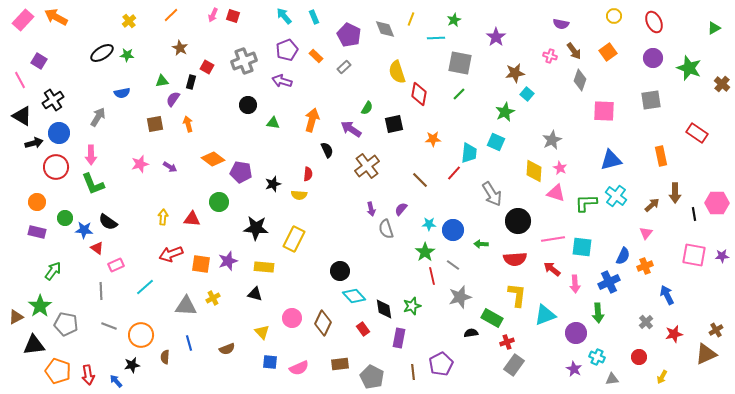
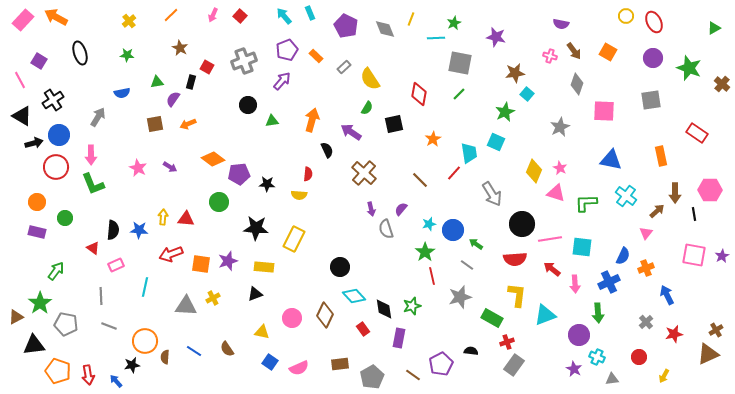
red square at (233, 16): moved 7 px right; rotated 24 degrees clockwise
yellow circle at (614, 16): moved 12 px right
cyan rectangle at (314, 17): moved 4 px left, 4 px up
green star at (454, 20): moved 3 px down
purple pentagon at (349, 35): moved 3 px left, 9 px up
purple star at (496, 37): rotated 24 degrees counterclockwise
orange square at (608, 52): rotated 24 degrees counterclockwise
black ellipse at (102, 53): moved 22 px left; rotated 75 degrees counterclockwise
yellow semicircle at (397, 72): moved 27 px left, 7 px down; rotated 15 degrees counterclockwise
gray diamond at (580, 80): moved 3 px left, 4 px down
green triangle at (162, 81): moved 5 px left, 1 px down
purple arrow at (282, 81): rotated 114 degrees clockwise
green triangle at (273, 123): moved 1 px left, 2 px up; rotated 16 degrees counterclockwise
orange arrow at (188, 124): rotated 98 degrees counterclockwise
purple arrow at (351, 129): moved 3 px down
blue circle at (59, 133): moved 2 px down
orange star at (433, 139): rotated 28 degrees counterclockwise
gray star at (552, 140): moved 8 px right, 13 px up
cyan trapezoid at (469, 153): rotated 15 degrees counterclockwise
blue triangle at (611, 160): rotated 25 degrees clockwise
pink star at (140, 164): moved 2 px left, 4 px down; rotated 30 degrees counterclockwise
brown cross at (367, 166): moved 3 px left, 7 px down; rotated 10 degrees counterclockwise
yellow diamond at (534, 171): rotated 20 degrees clockwise
purple pentagon at (241, 172): moved 2 px left, 2 px down; rotated 15 degrees counterclockwise
black star at (273, 184): moved 6 px left; rotated 21 degrees clockwise
cyan cross at (616, 196): moved 10 px right
pink hexagon at (717, 203): moved 7 px left, 13 px up
brown arrow at (652, 205): moved 5 px right, 6 px down
red triangle at (192, 219): moved 6 px left
black circle at (518, 221): moved 4 px right, 3 px down
black semicircle at (108, 222): moved 5 px right, 8 px down; rotated 120 degrees counterclockwise
cyan star at (429, 224): rotated 16 degrees counterclockwise
blue star at (84, 230): moved 55 px right
pink line at (553, 239): moved 3 px left
green arrow at (481, 244): moved 5 px left; rotated 32 degrees clockwise
red triangle at (97, 248): moved 4 px left
purple star at (722, 256): rotated 24 degrees counterclockwise
gray line at (453, 265): moved 14 px right
orange cross at (645, 266): moved 1 px right, 2 px down
green arrow at (53, 271): moved 3 px right
black circle at (340, 271): moved 4 px up
cyan line at (145, 287): rotated 36 degrees counterclockwise
gray line at (101, 291): moved 5 px down
black triangle at (255, 294): rotated 35 degrees counterclockwise
green star at (40, 306): moved 3 px up
brown diamond at (323, 323): moved 2 px right, 8 px up
yellow triangle at (262, 332): rotated 35 degrees counterclockwise
black semicircle at (471, 333): moved 18 px down; rotated 16 degrees clockwise
purple circle at (576, 333): moved 3 px right, 2 px down
orange circle at (141, 335): moved 4 px right, 6 px down
blue line at (189, 343): moved 5 px right, 8 px down; rotated 42 degrees counterclockwise
brown semicircle at (227, 349): rotated 77 degrees clockwise
brown triangle at (706, 354): moved 2 px right
blue square at (270, 362): rotated 28 degrees clockwise
brown line at (413, 372): moved 3 px down; rotated 49 degrees counterclockwise
gray pentagon at (372, 377): rotated 15 degrees clockwise
yellow arrow at (662, 377): moved 2 px right, 1 px up
